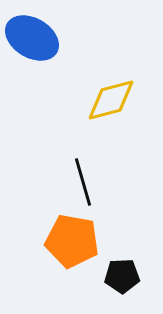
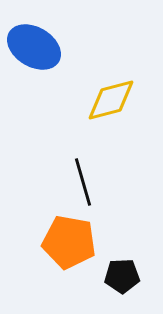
blue ellipse: moved 2 px right, 9 px down
orange pentagon: moved 3 px left, 1 px down
